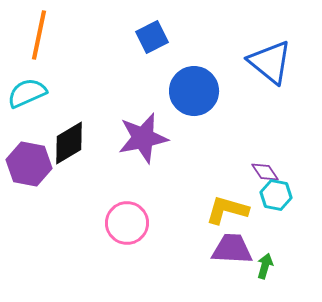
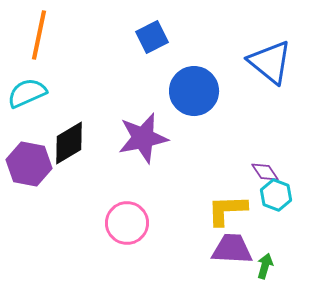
cyan hexagon: rotated 8 degrees clockwise
yellow L-shape: rotated 18 degrees counterclockwise
